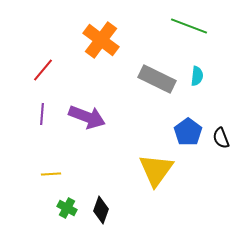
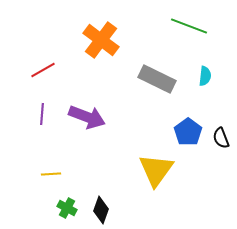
red line: rotated 20 degrees clockwise
cyan semicircle: moved 8 px right
